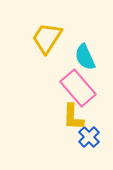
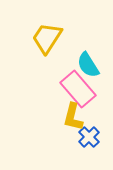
cyan semicircle: moved 3 px right, 8 px down; rotated 8 degrees counterclockwise
pink rectangle: moved 1 px down
yellow L-shape: rotated 12 degrees clockwise
